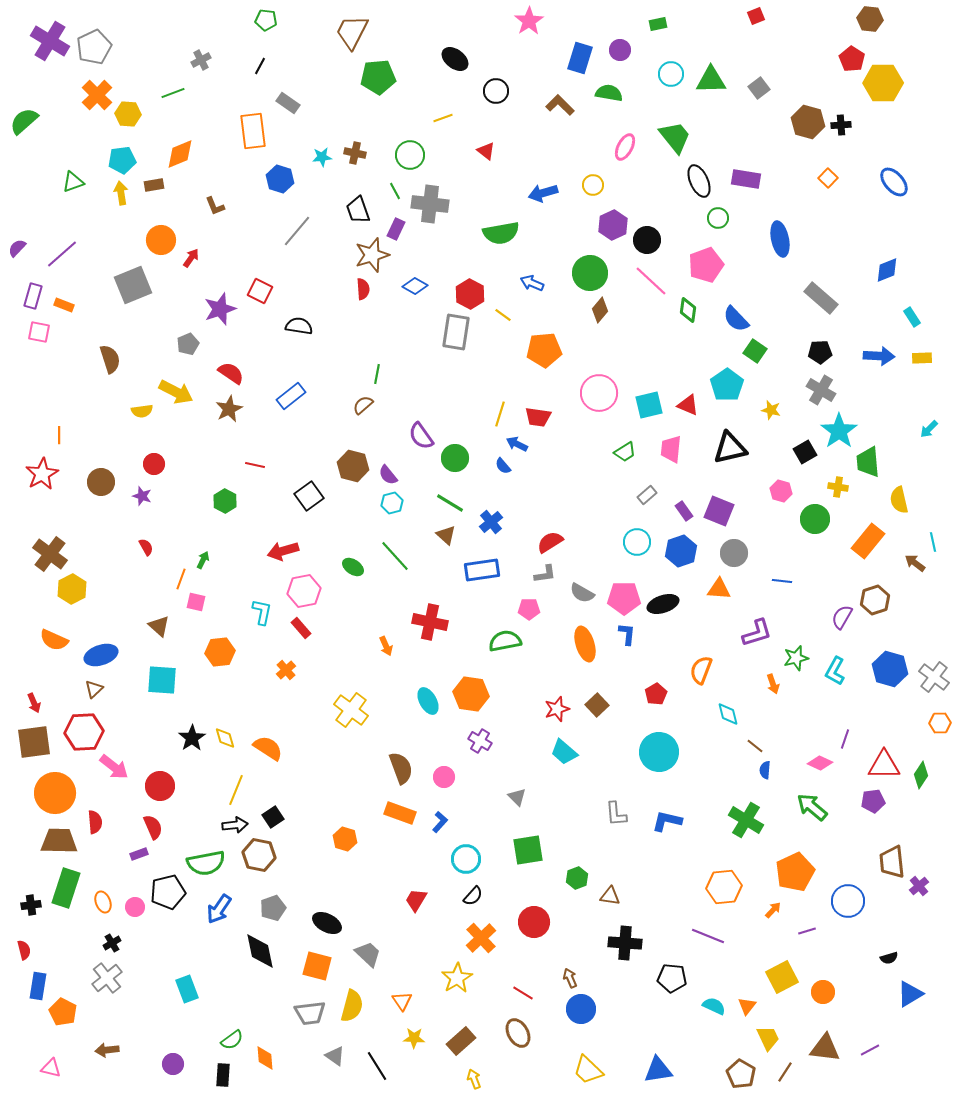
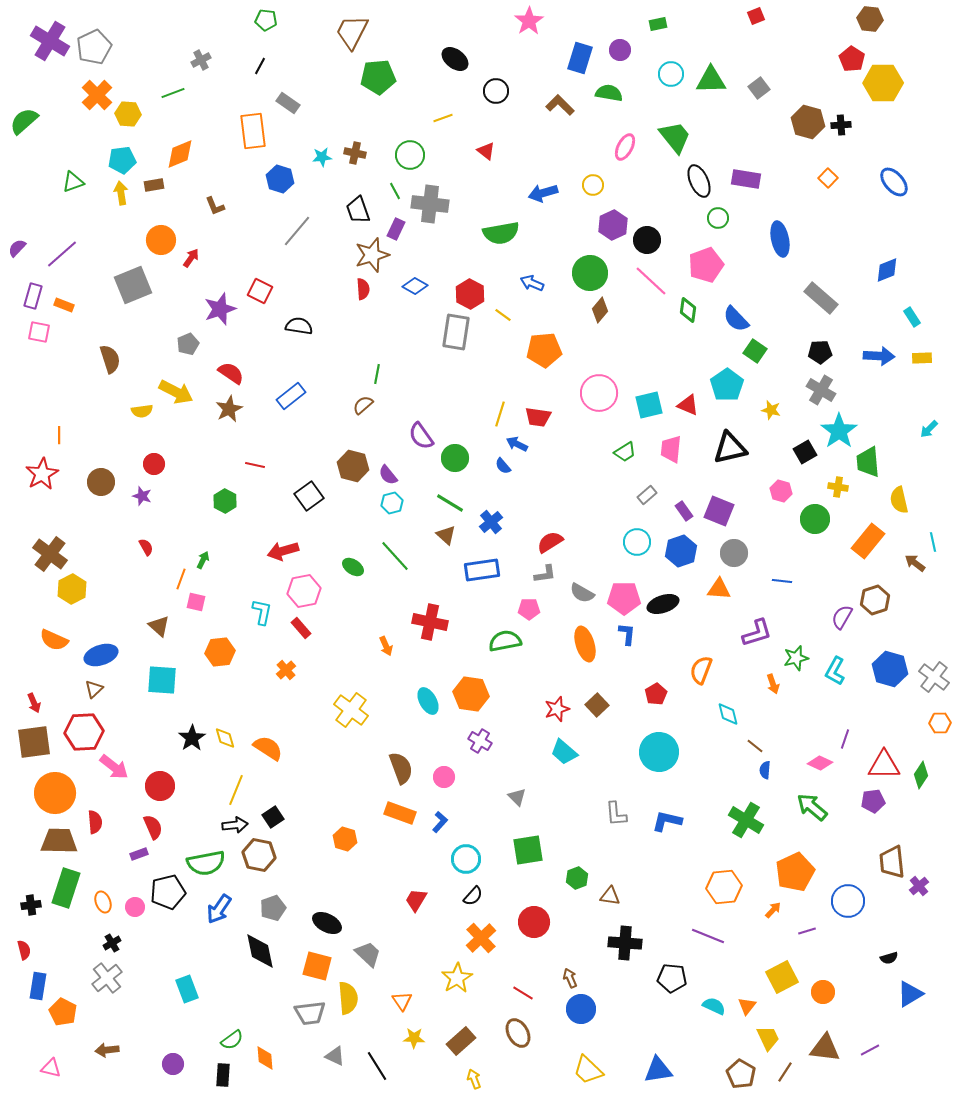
yellow semicircle at (352, 1006): moved 4 px left, 8 px up; rotated 20 degrees counterclockwise
gray triangle at (335, 1056): rotated 10 degrees counterclockwise
